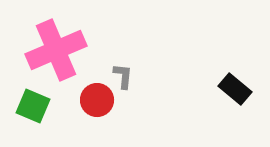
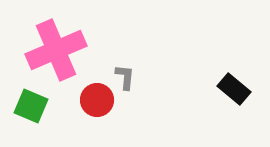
gray L-shape: moved 2 px right, 1 px down
black rectangle: moved 1 px left
green square: moved 2 px left
